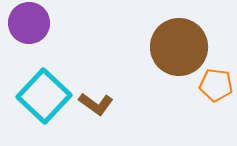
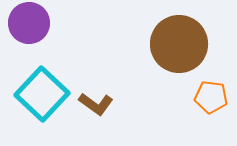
brown circle: moved 3 px up
orange pentagon: moved 5 px left, 12 px down
cyan square: moved 2 px left, 2 px up
